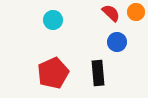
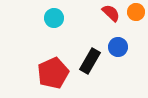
cyan circle: moved 1 px right, 2 px up
blue circle: moved 1 px right, 5 px down
black rectangle: moved 8 px left, 12 px up; rotated 35 degrees clockwise
